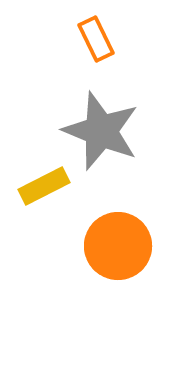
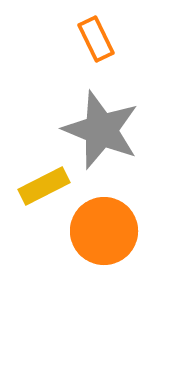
gray star: moved 1 px up
orange circle: moved 14 px left, 15 px up
